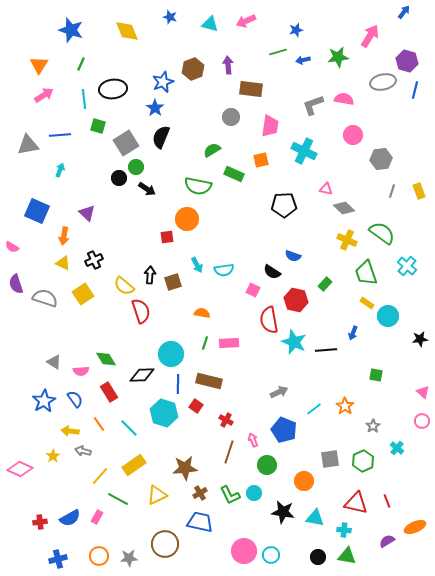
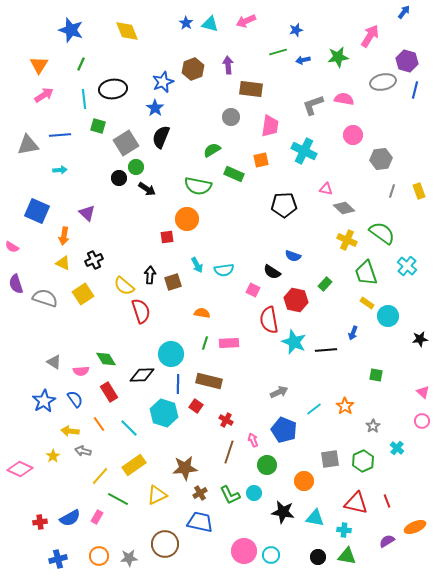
blue star at (170, 17): moved 16 px right, 6 px down; rotated 16 degrees clockwise
cyan arrow at (60, 170): rotated 64 degrees clockwise
